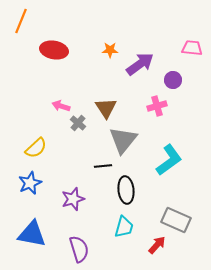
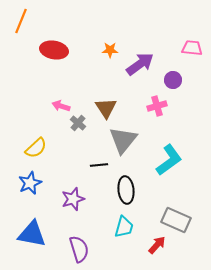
black line: moved 4 px left, 1 px up
